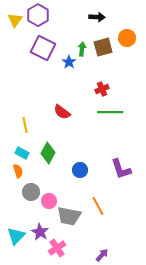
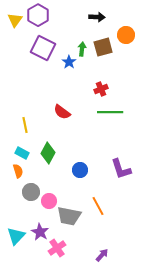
orange circle: moved 1 px left, 3 px up
red cross: moved 1 px left
